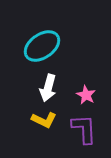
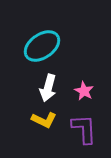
pink star: moved 2 px left, 4 px up
